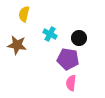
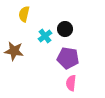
cyan cross: moved 5 px left, 2 px down; rotated 24 degrees clockwise
black circle: moved 14 px left, 9 px up
brown star: moved 3 px left, 6 px down
purple pentagon: moved 1 px up
